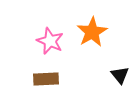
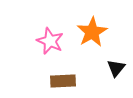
black triangle: moved 4 px left, 7 px up; rotated 18 degrees clockwise
brown rectangle: moved 17 px right, 2 px down
